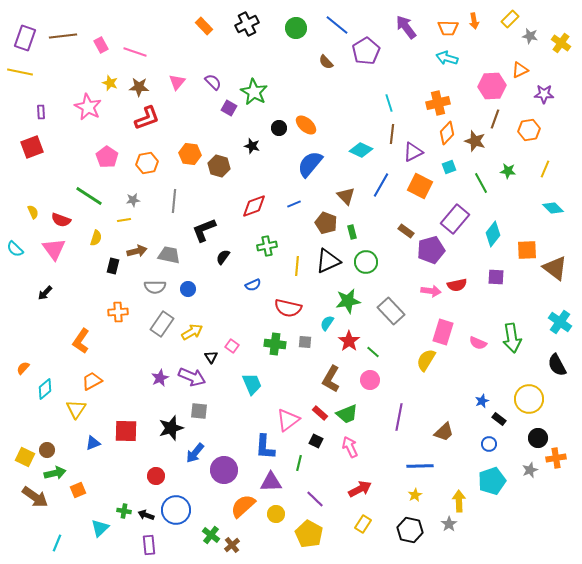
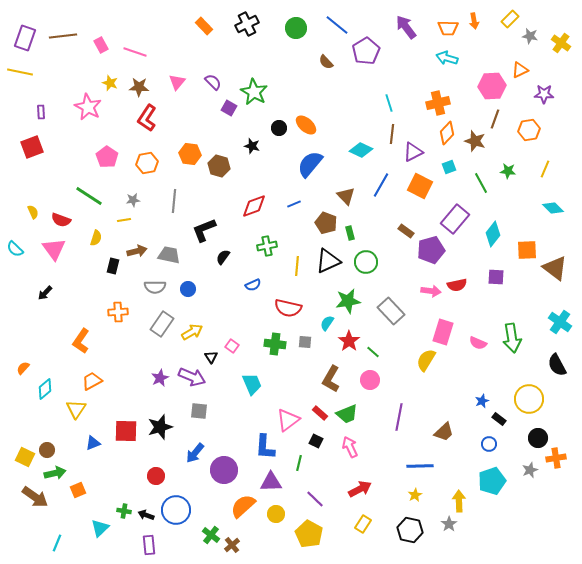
red L-shape at (147, 118): rotated 144 degrees clockwise
green rectangle at (352, 232): moved 2 px left, 1 px down
black star at (171, 428): moved 11 px left, 1 px up
